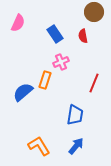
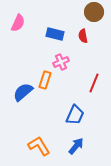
blue rectangle: rotated 42 degrees counterclockwise
blue trapezoid: rotated 15 degrees clockwise
